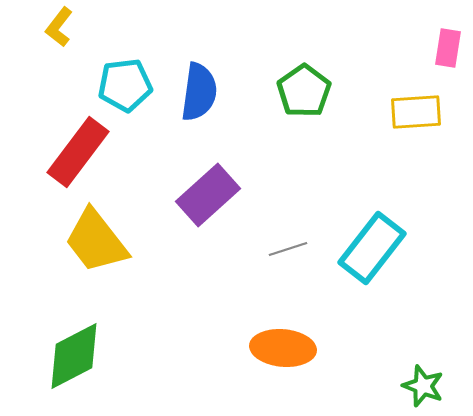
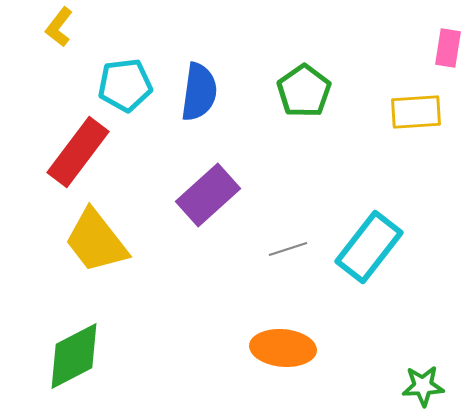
cyan rectangle: moved 3 px left, 1 px up
green star: rotated 24 degrees counterclockwise
